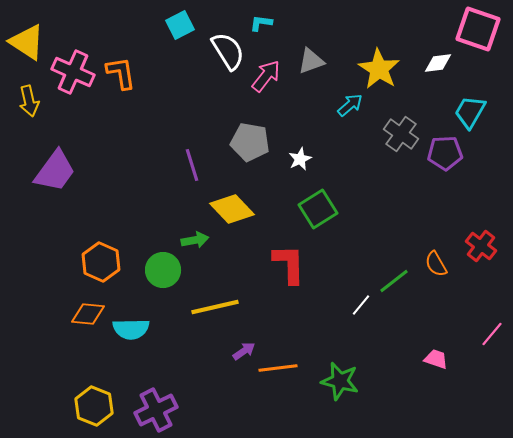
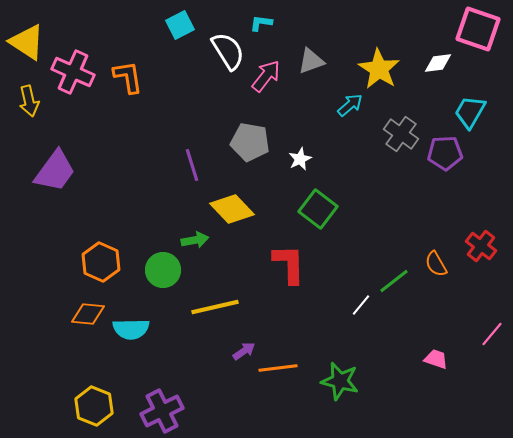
orange L-shape: moved 7 px right, 4 px down
green square: rotated 21 degrees counterclockwise
purple cross: moved 6 px right, 1 px down
